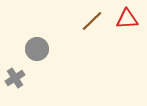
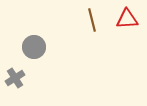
brown line: moved 1 px up; rotated 60 degrees counterclockwise
gray circle: moved 3 px left, 2 px up
